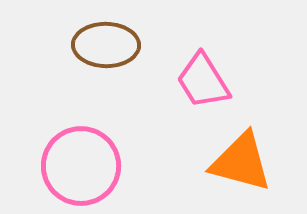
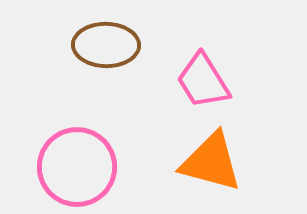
orange triangle: moved 30 px left
pink circle: moved 4 px left, 1 px down
